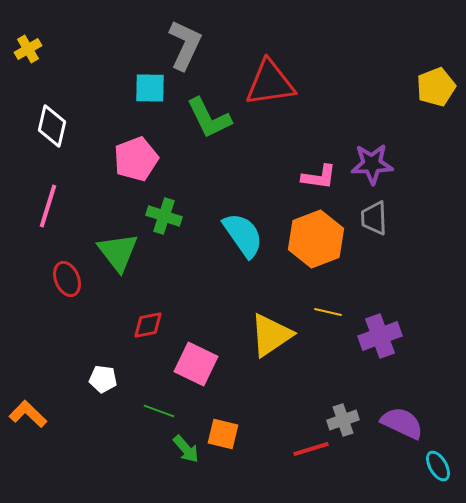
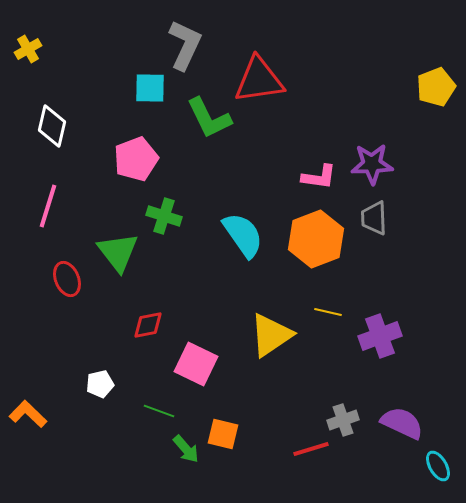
red triangle: moved 11 px left, 3 px up
white pentagon: moved 3 px left, 5 px down; rotated 20 degrees counterclockwise
